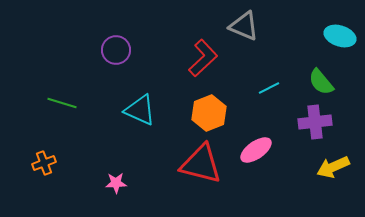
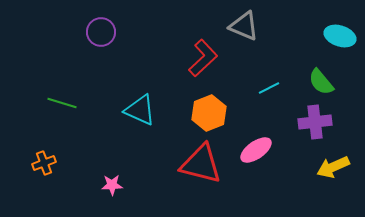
purple circle: moved 15 px left, 18 px up
pink star: moved 4 px left, 2 px down
